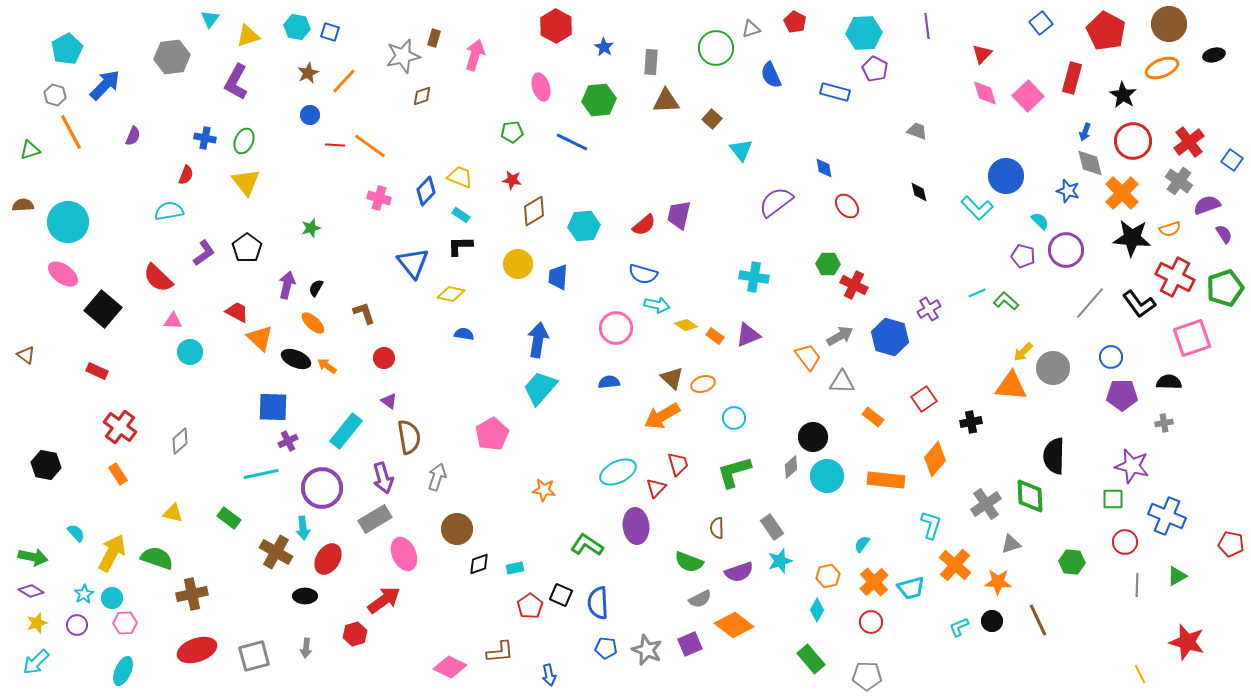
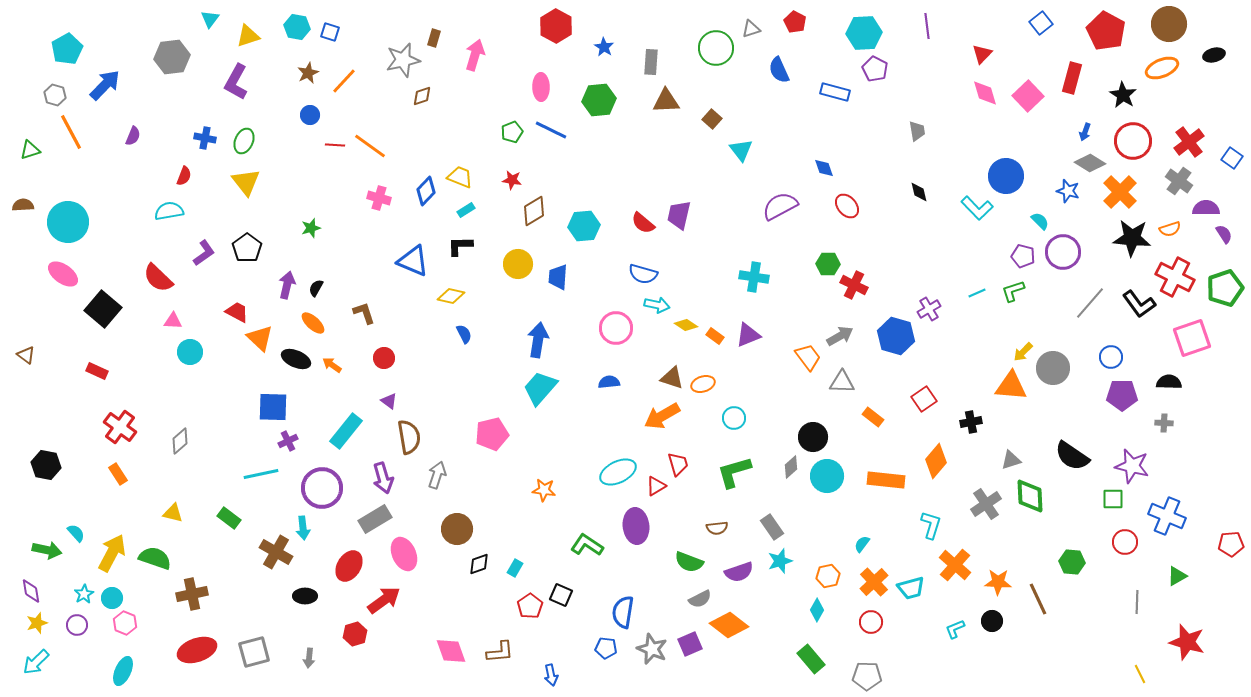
gray star at (403, 56): moved 4 px down
blue semicircle at (771, 75): moved 8 px right, 5 px up
pink ellipse at (541, 87): rotated 16 degrees clockwise
gray trapezoid at (917, 131): rotated 60 degrees clockwise
green pentagon at (512, 132): rotated 15 degrees counterclockwise
blue line at (572, 142): moved 21 px left, 12 px up
blue square at (1232, 160): moved 2 px up
gray diamond at (1090, 163): rotated 44 degrees counterclockwise
blue diamond at (824, 168): rotated 10 degrees counterclockwise
red semicircle at (186, 175): moved 2 px left, 1 px down
orange cross at (1122, 193): moved 2 px left, 1 px up
purple semicircle at (776, 202): moved 4 px right, 4 px down; rotated 9 degrees clockwise
purple semicircle at (1207, 205): moved 1 px left, 3 px down; rotated 20 degrees clockwise
cyan rectangle at (461, 215): moved 5 px right, 5 px up; rotated 66 degrees counterclockwise
red semicircle at (644, 225): moved 1 px left, 2 px up; rotated 80 degrees clockwise
purple circle at (1066, 250): moved 3 px left, 2 px down
blue triangle at (413, 263): moved 2 px up; rotated 28 degrees counterclockwise
yellow diamond at (451, 294): moved 2 px down
green L-shape at (1006, 301): moved 7 px right, 10 px up; rotated 60 degrees counterclockwise
blue semicircle at (464, 334): rotated 54 degrees clockwise
blue hexagon at (890, 337): moved 6 px right, 1 px up
orange arrow at (327, 366): moved 5 px right, 1 px up
brown triangle at (672, 378): rotated 25 degrees counterclockwise
gray cross at (1164, 423): rotated 12 degrees clockwise
pink pentagon at (492, 434): rotated 16 degrees clockwise
black semicircle at (1054, 456): moved 18 px right; rotated 57 degrees counterclockwise
orange diamond at (935, 459): moved 1 px right, 2 px down
gray arrow at (437, 477): moved 2 px up
red triangle at (656, 488): moved 2 px up; rotated 15 degrees clockwise
brown semicircle at (717, 528): rotated 95 degrees counterclockwise
gray triangle at (1011, 544): moved 84 px up
red pentagon at (1231, 544): rotated 15 degrees counterclockwise
green arrow at (33, 557): moved 14 px right, 7 px up
green semicircle at (157, 558): moved 2 px left
red ellipse at (328, 559): moved 21 px right, 7 px down
cyan rectangle at (515, 568): rotated 48 degrees counterclockwise
gray line at (1137, 585): moved 17 px down
purple diamond at (31, 591): rotated 50 degrees clockwise
blue semicircle at (598, 603): moved 25 px right, 9 px down; rotated 12 degrees clockwise
brown line at (1038, 620): moved 21 px up
pink hexagon at (125, 623): rotated 25 degrees clockwise
orange diamond at (734, 625): moved 5 px left
cyan L-shape at (959, 627): moved 4 px left, 2 px down
gray arrow at (306, 648): moved 3 px right, 10 px down
gray star at (647, 650): moved 5 px right, 1 px up
gray square at (254, 656): moved 4 px up
pink diamond at (450, 667): moved 1 px right, 16 px up; rotated 44 degrees clockwise
blue arrow at (549, 675): moved 2 px right
